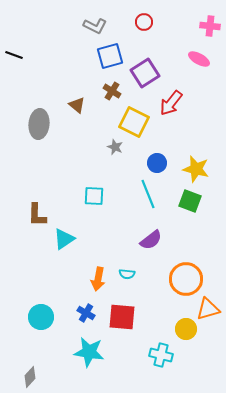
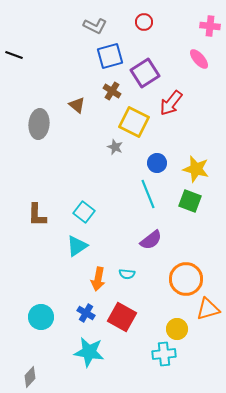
pink ellipse: rotated 20 degrees clockwise
cyan square: moved 10 px left, 16 px down; rotated 35 degrees clockwise
cyan triangle: moved 13 px right, 7 px down
red square: rotated 24 degrees clockwise
yellow circle: moved 9 px left
cyan cross: moved 3 px right, 1 px up; rotated 20 degrees counterclockwise
